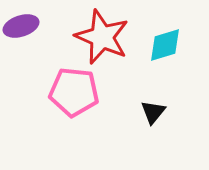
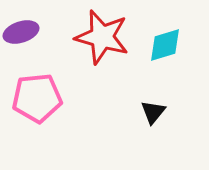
purple ellipse: moved 6 px down
red star: rotated 8 degrees counterclockwise
pink pentagon: moved 37 px left, 6 px down; rotated 12 degrees counterclockwise
